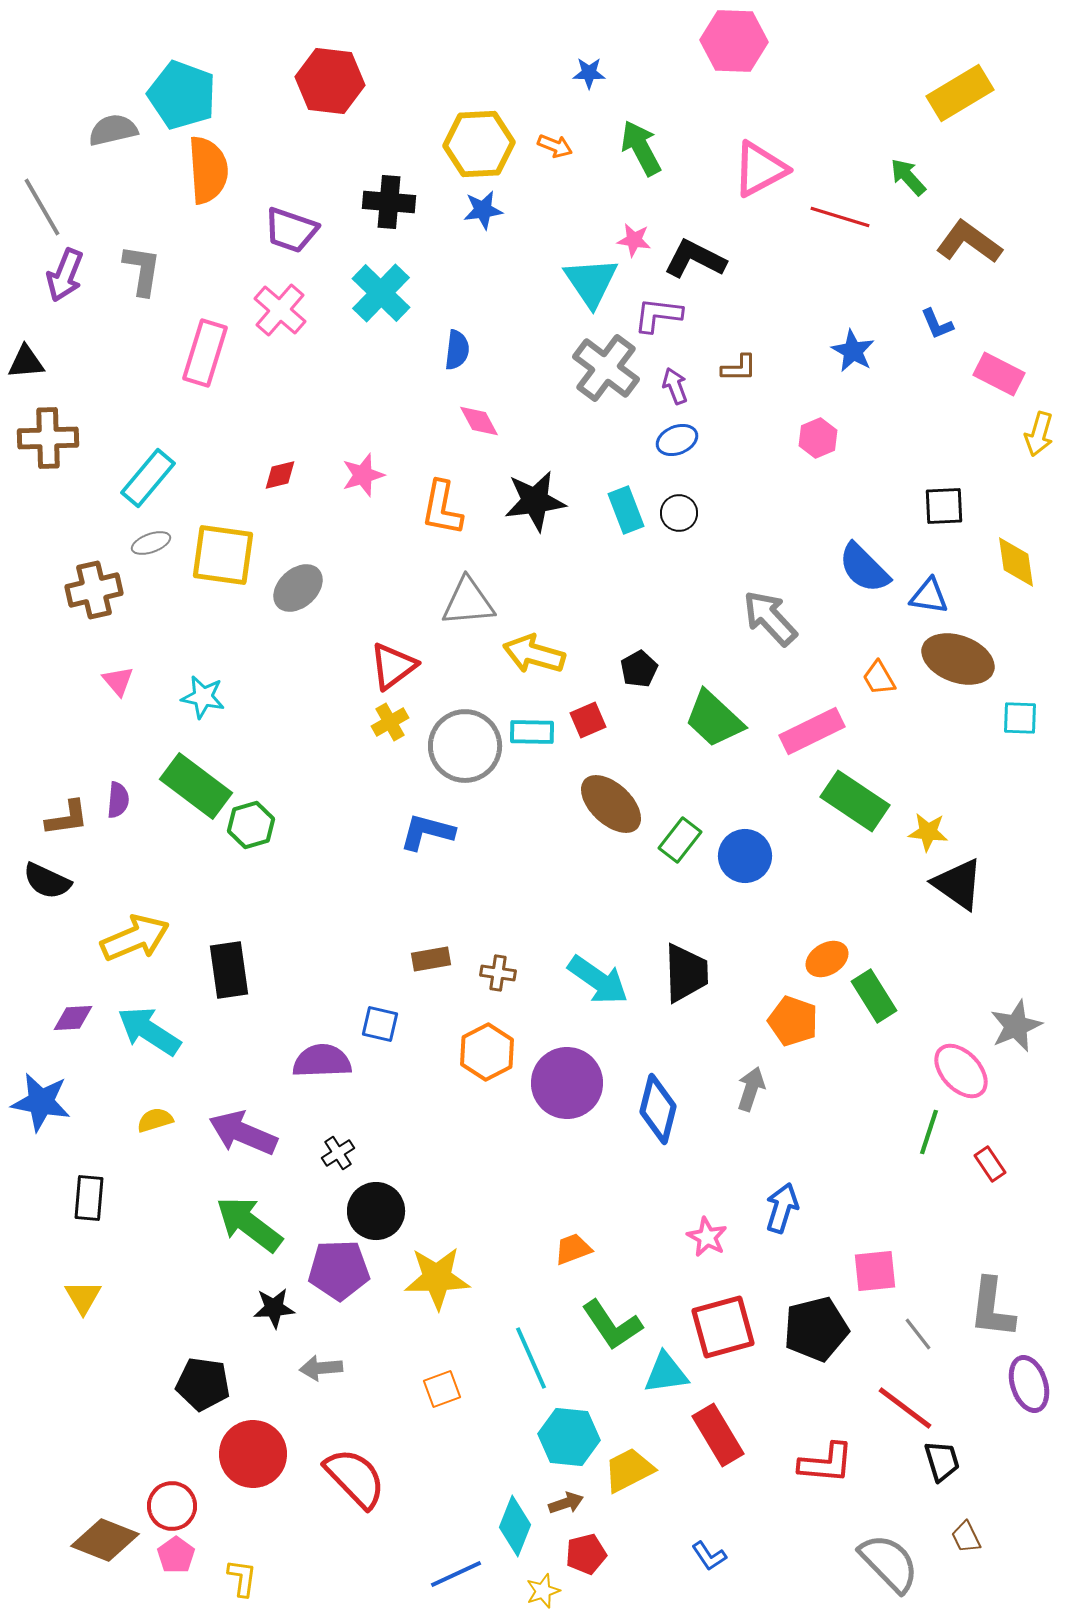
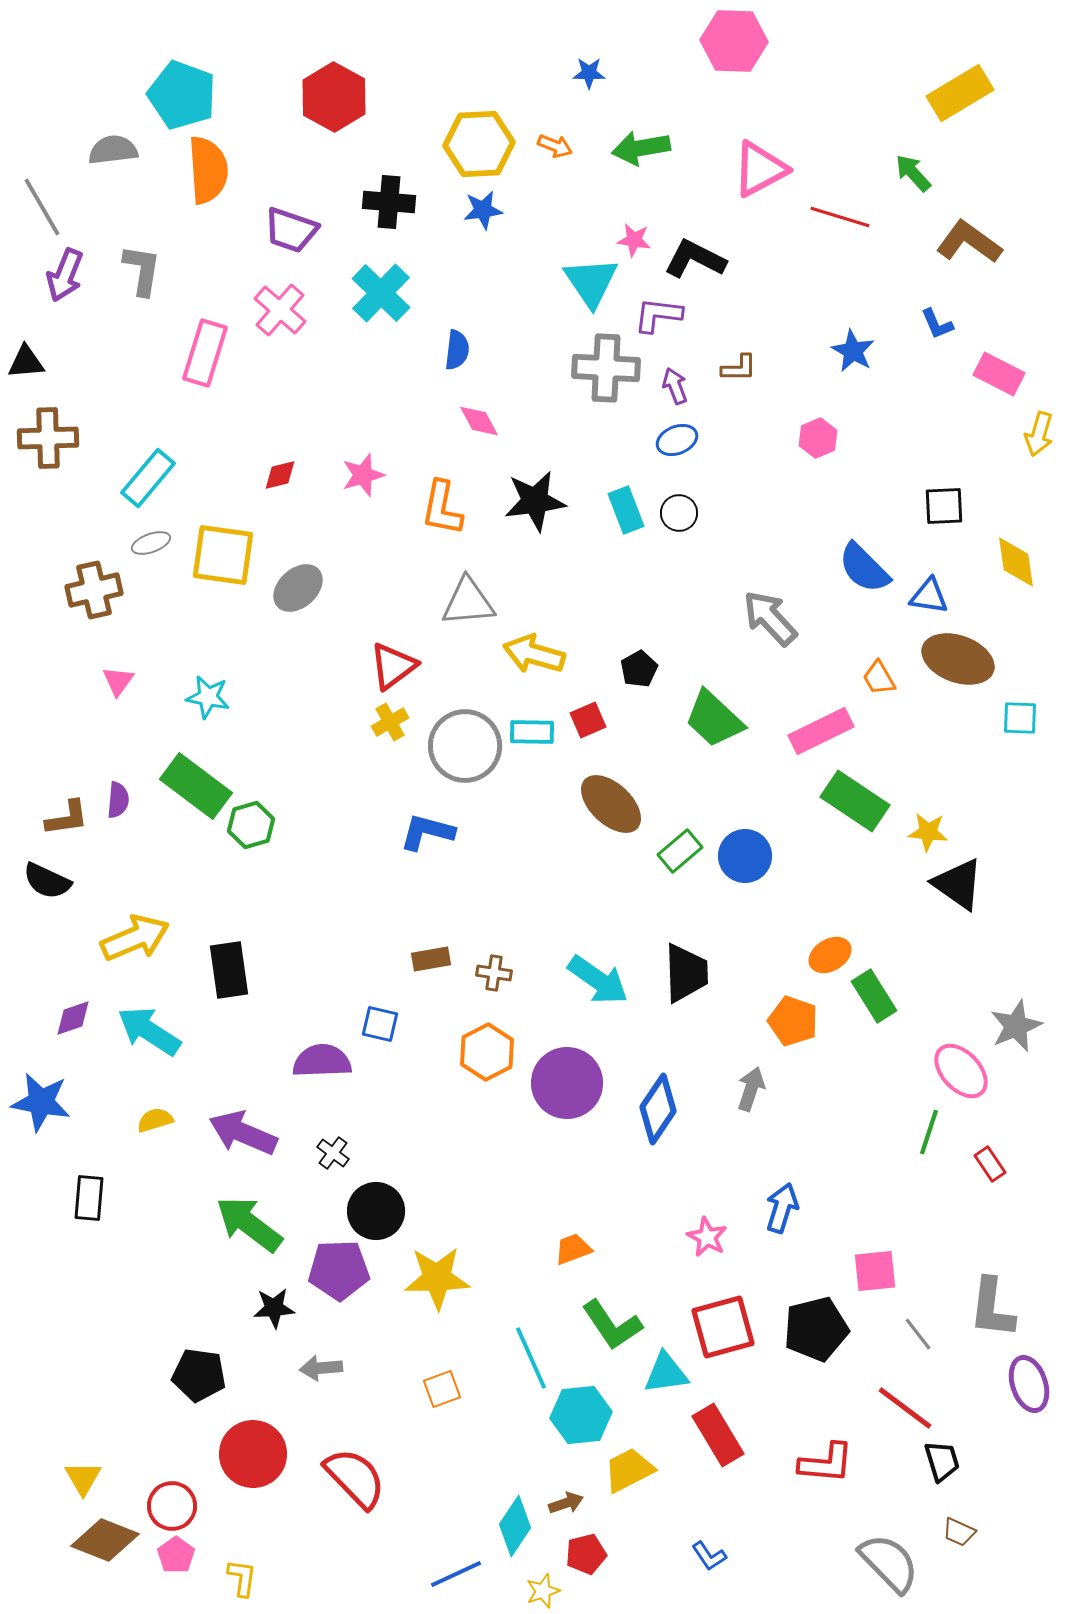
red hexagon at (330, 81): moved 4 px right, 16 px down; rotated 22 degrees clockwise
gray semicircle at (113, 130): moved 20 px down; rotated 6 degrees clockwise
green arrow at (641, 148): rotated 72 degrees counterclockwise
green arrow at (908, 177): moved 5 px right, 4 px up
gray cross at (606, 368): rotated 34 degrees counterclockwise
pink triangle at (118, 681): rotated 16 degrees clockwise
cyan star at (203, 697): moved 5 px right
pink rectangle at (812, 731): moved 9 px right
green rectangle at (680, 840): moved 11 px down; rotated 12 degrees clockwise
orange ellipse at (827, 959): moved 3 px right, 4 px up
brown cross at (498, 973): moved 4 px left
purple diamond at (73, 1018): rotated 15 degrees counterclockwise
blue diamond at (658, 1109): rotated 20 degrees clockwise
black cross at (338, 1153): moved 5 px left; rotated 20 degrees counterclockwise
yellow triangle at (83, 1297): moved 181 px down
black pentagon at (203, 1384): moved 4 px left, 9 px up
cyan hexagon at (569, 1437): moved 12 px right, 22 px up; rotated 12 degrees counterclockwise
cyan diamond at (515, 1526): rotated 12 degrees clockwise
brown trapezoid at (966, 1537): moved 7 px left, 5 px up; rotated 40 degrees counterclockwise
